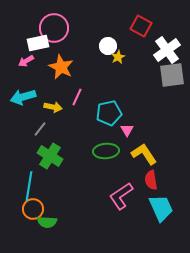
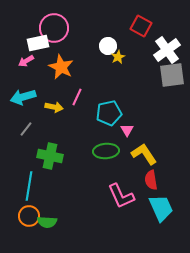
yellow arrow: moved 1 px right
gray line: moved 14 px left
green cross: rotated 20 degrees counterclockwise
pink L-shape: rotated 80 degrees counterclockwise
orange circle: moved 4 px left, 7 px down
